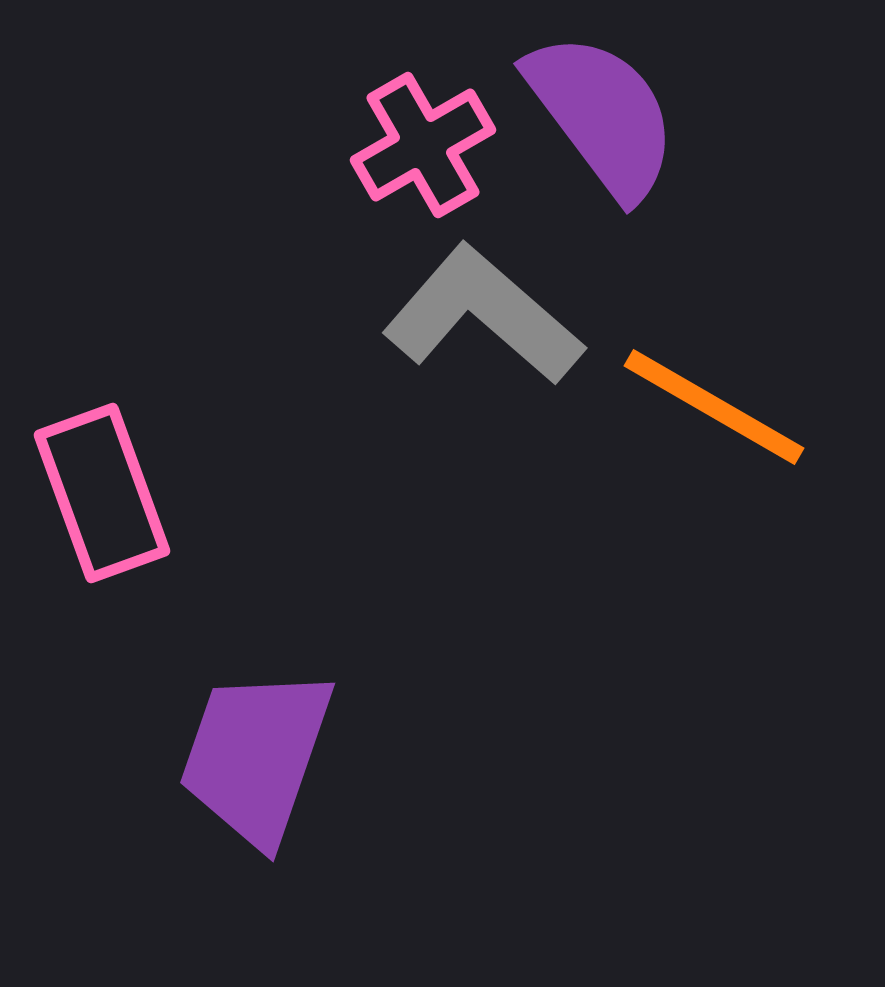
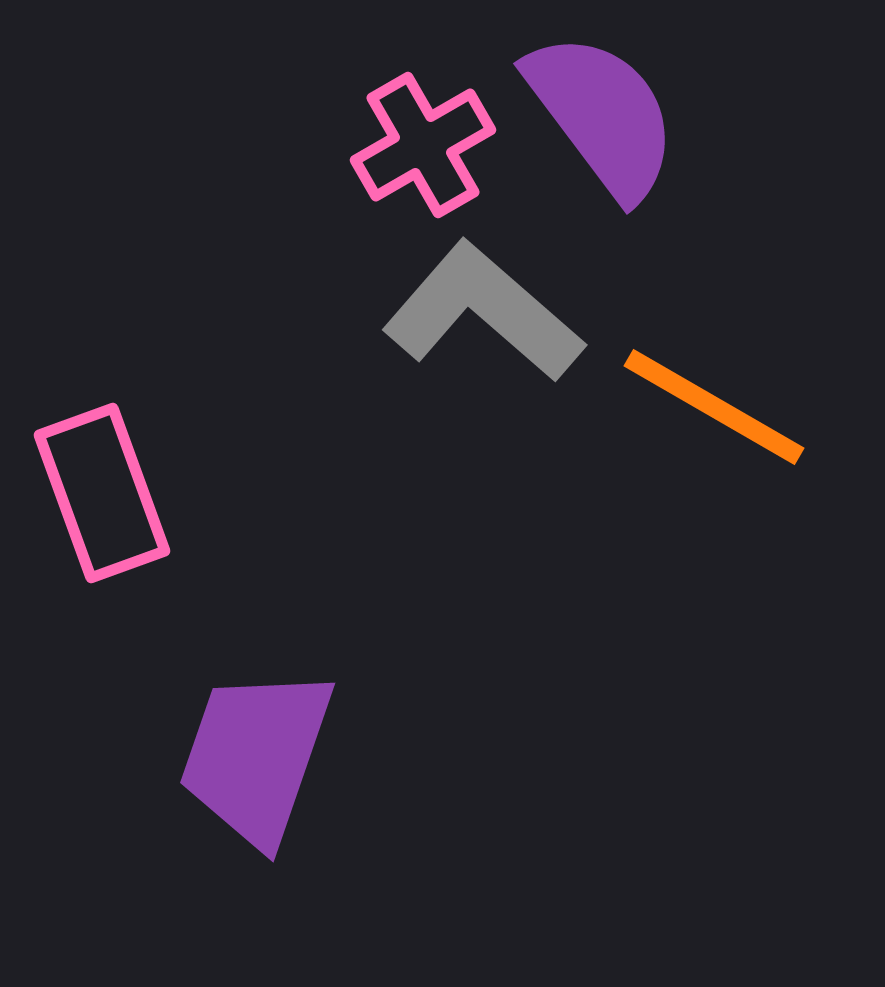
gray L-shape: moved 3 px up
